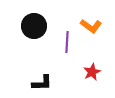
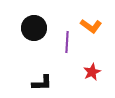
black circle: moved 2 px down
